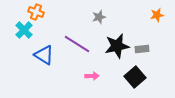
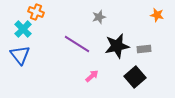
orange star: rotated 24 degrees clockwise
cyan cross: moved 1 px left, 1 px up
gray rectangle: moved 2 px right
blue triangle: moved 24 px left; rotated 20 degrees clockwise
pink arrow: rotated 40 degrees counterclockwise
